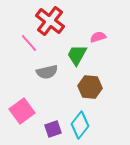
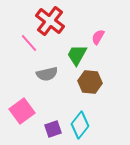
pink semicircle: rotated 42 degrees counterclockwise
gray semicircle: moved 2 px down
brown hexagon: moved 5 px up
